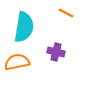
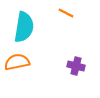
purple cross: moved 20 px right, 14 px down
